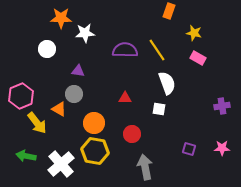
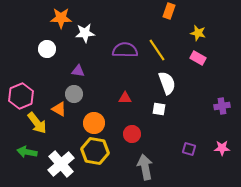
yellow star: moved 4 px right
green arrow: moved 1 px right, 4 px up
